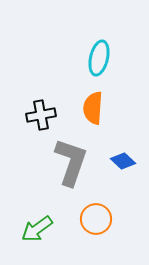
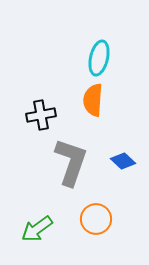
orange semicircle: moved 8 px up
